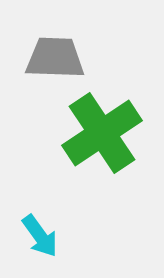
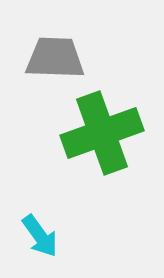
green cross: rotated 14 degrees clockwise
